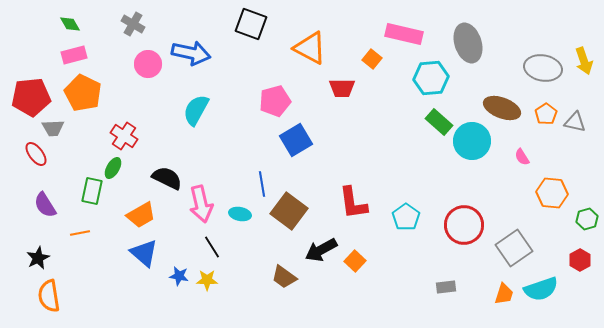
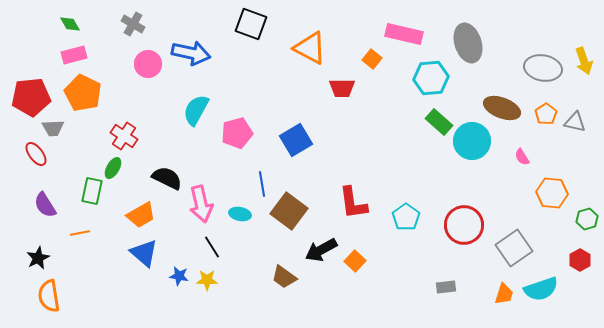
pink pentagon at (275, 101): moved 38 px left, 32 px down
